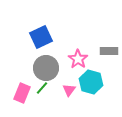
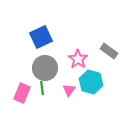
gray rectangle: rotated 36 degrees clockwise
gray circle: moved 1 px left
green line: rotated 48 degrees counterclockwise
